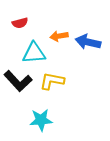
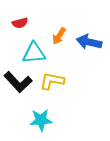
orange arrow: rotated 48 degrees counterclockwise
blue arrow: moved 1 px right
black L-shape: moved 1 px down
